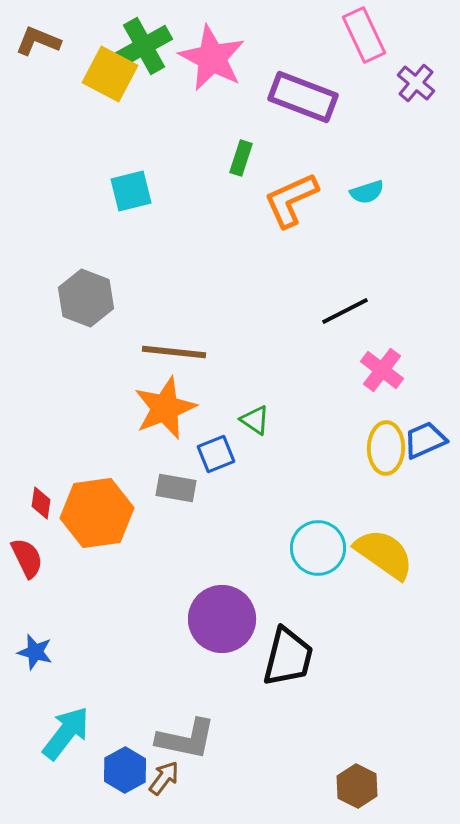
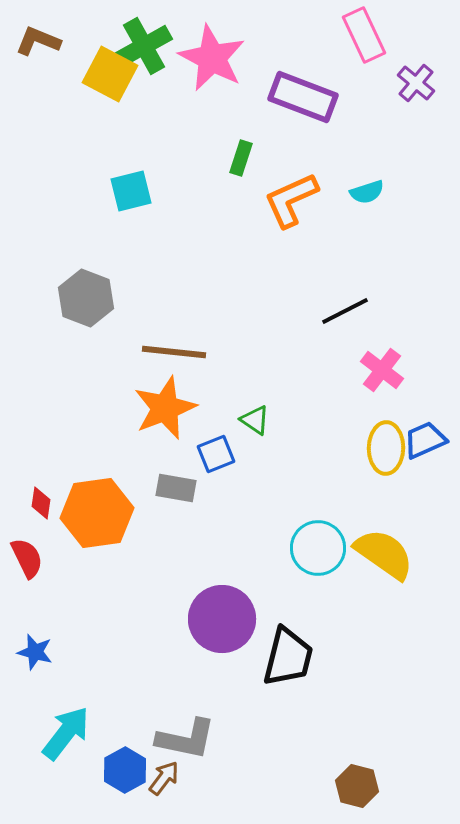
brown hexagon: rotated 12 degrees counterclockwise
